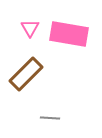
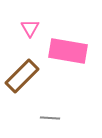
pink rectangle: moved 1 px left, 17 px down
brown rectangle: moved 4 px left, 2 px down
